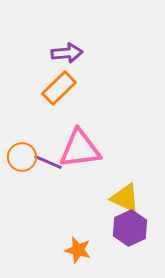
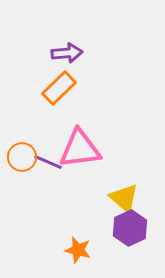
yellow triangle: moved 1 px left; rotated 16 degrees clockwise
